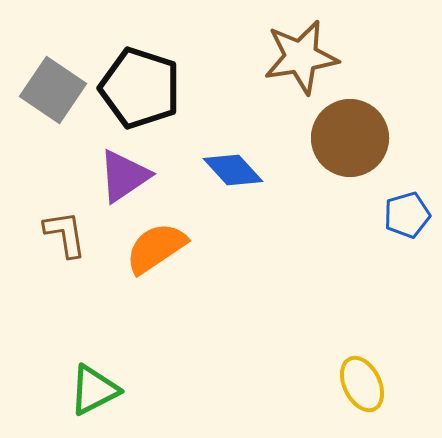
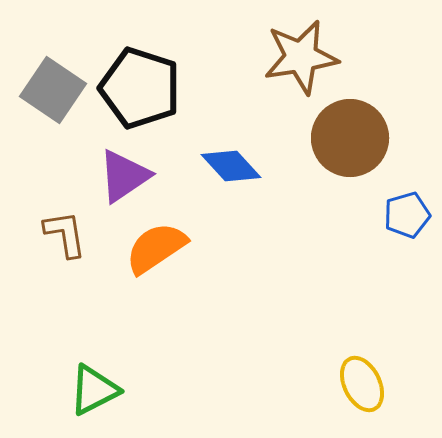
blue diamond: moved 2 px left, 4 px up
